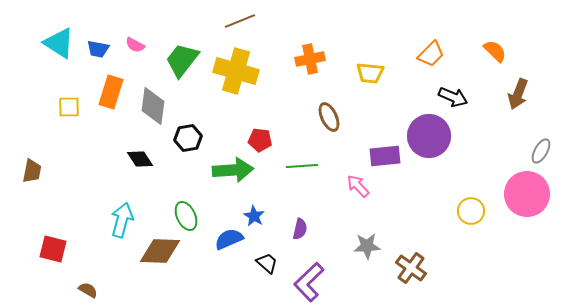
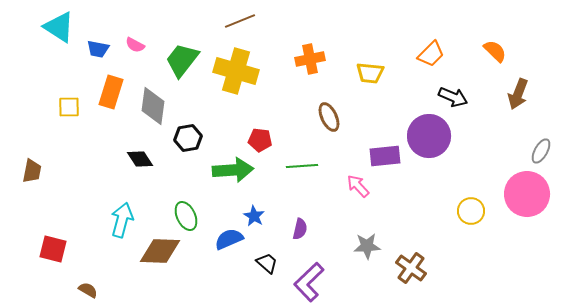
cyan triangle: moved 16 px up
